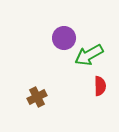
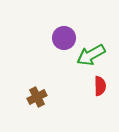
green arrow: moved 2 px right
